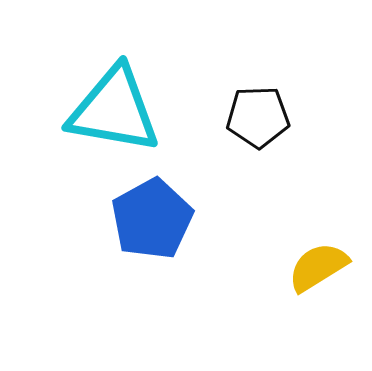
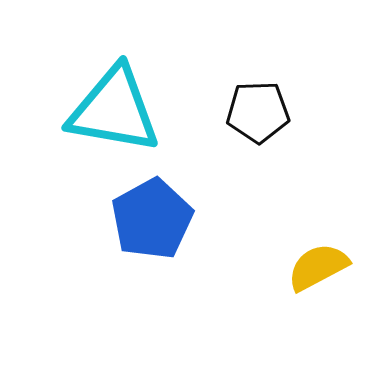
black pentagon: moved 5 px up
yellow semicircle: rotated 4 degrees clockwise
